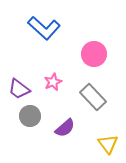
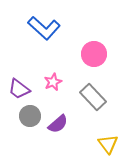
purple semicircle: moved 7 px left, 4 px up
